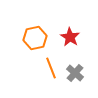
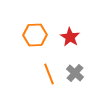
orange hexagon: moved 3 px up; rotated 10 degrees clockwise
orange line: moved 2 px left, 6 px down
